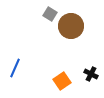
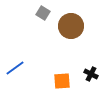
gray square: moved 7 px left, 1 px up
blue line: rotated 30 degrees clockwise
orange square: rotated 30 degrees clockwise
